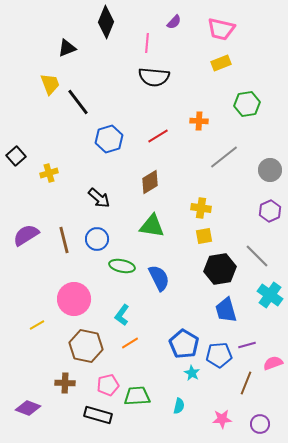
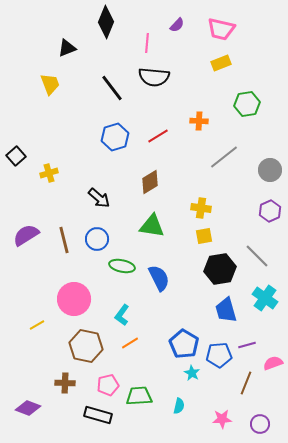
purple semicircle at (174, 22): moved 3 px right, 3 px down
black line at (78, 102): moved 34 px right, 14 px up
blue hexagon at (109, 139): moved 6 px right, 2 px up
cyan cross at (270, 295): moved 5 px left, 3 px down
green trapezoid at (137, 396): moved 2 px right
